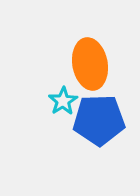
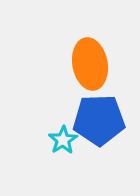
cyan star: moved 39 px down
